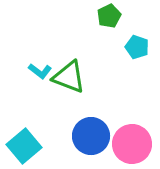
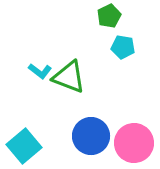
cyan pentagon: moved 14 px left; rotated 10 degrees counterclockwise
pink circle: moved 2 px right, 1 px up
